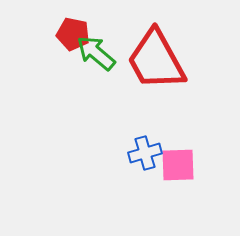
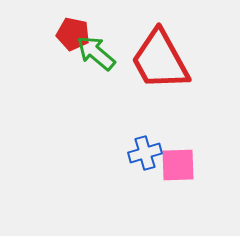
red trapezoid: moved 4 px right
